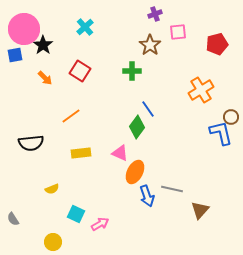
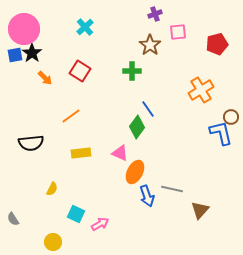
black star: moved 11 px left, 8 px down
yellow semicircle: rotated 40 degrees counterclockwise
